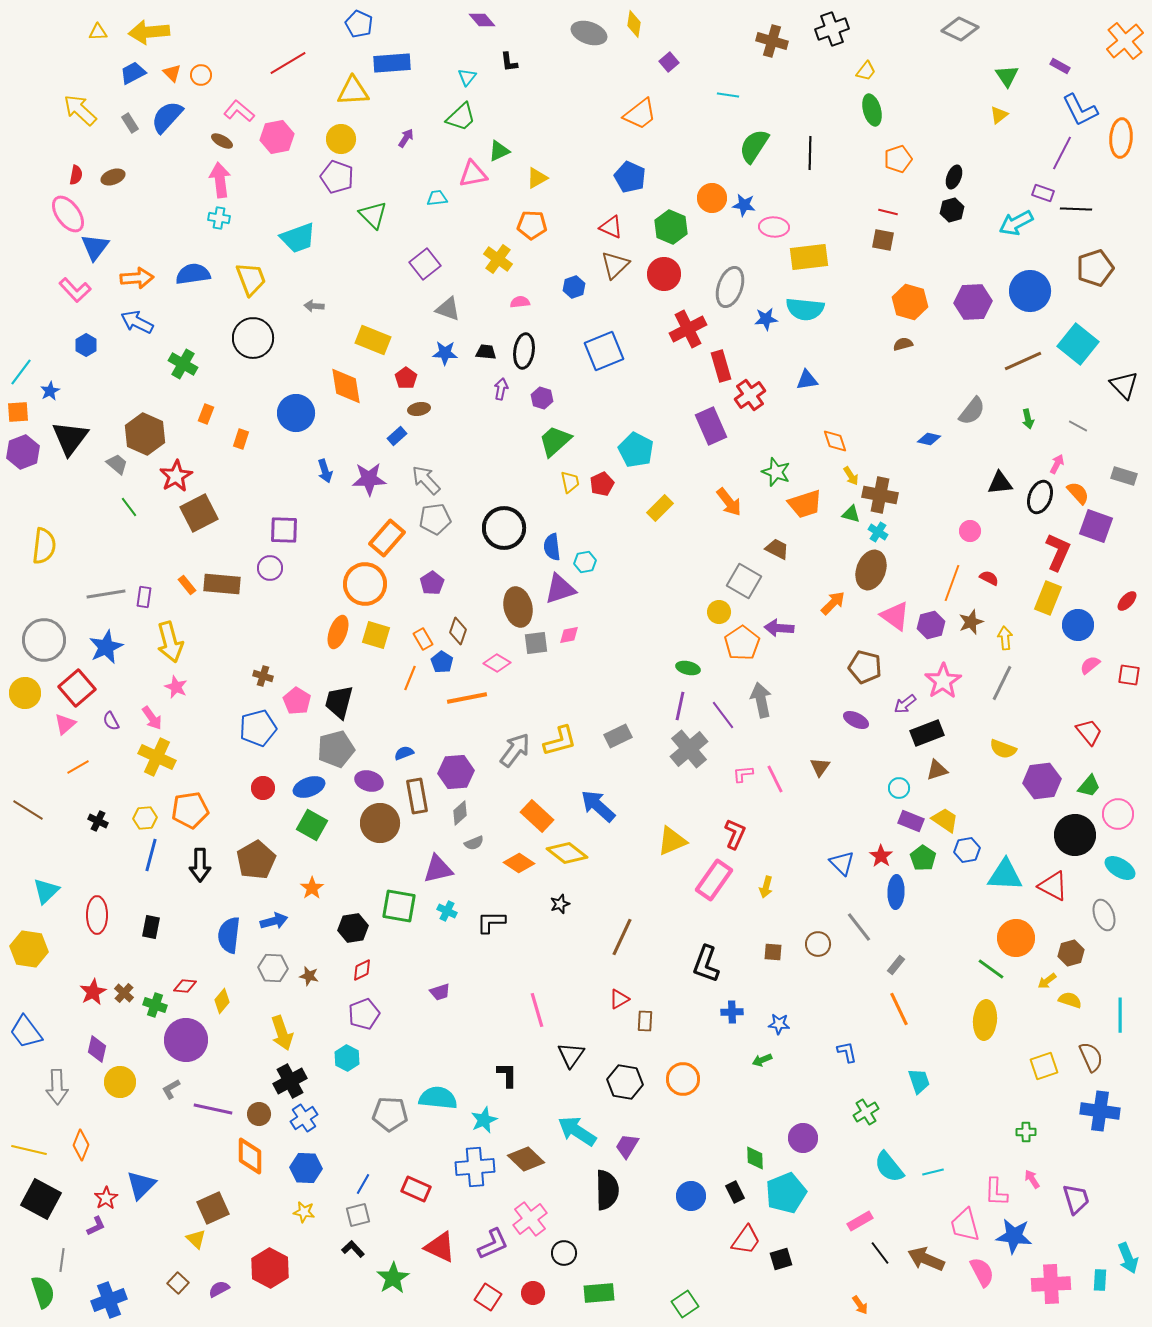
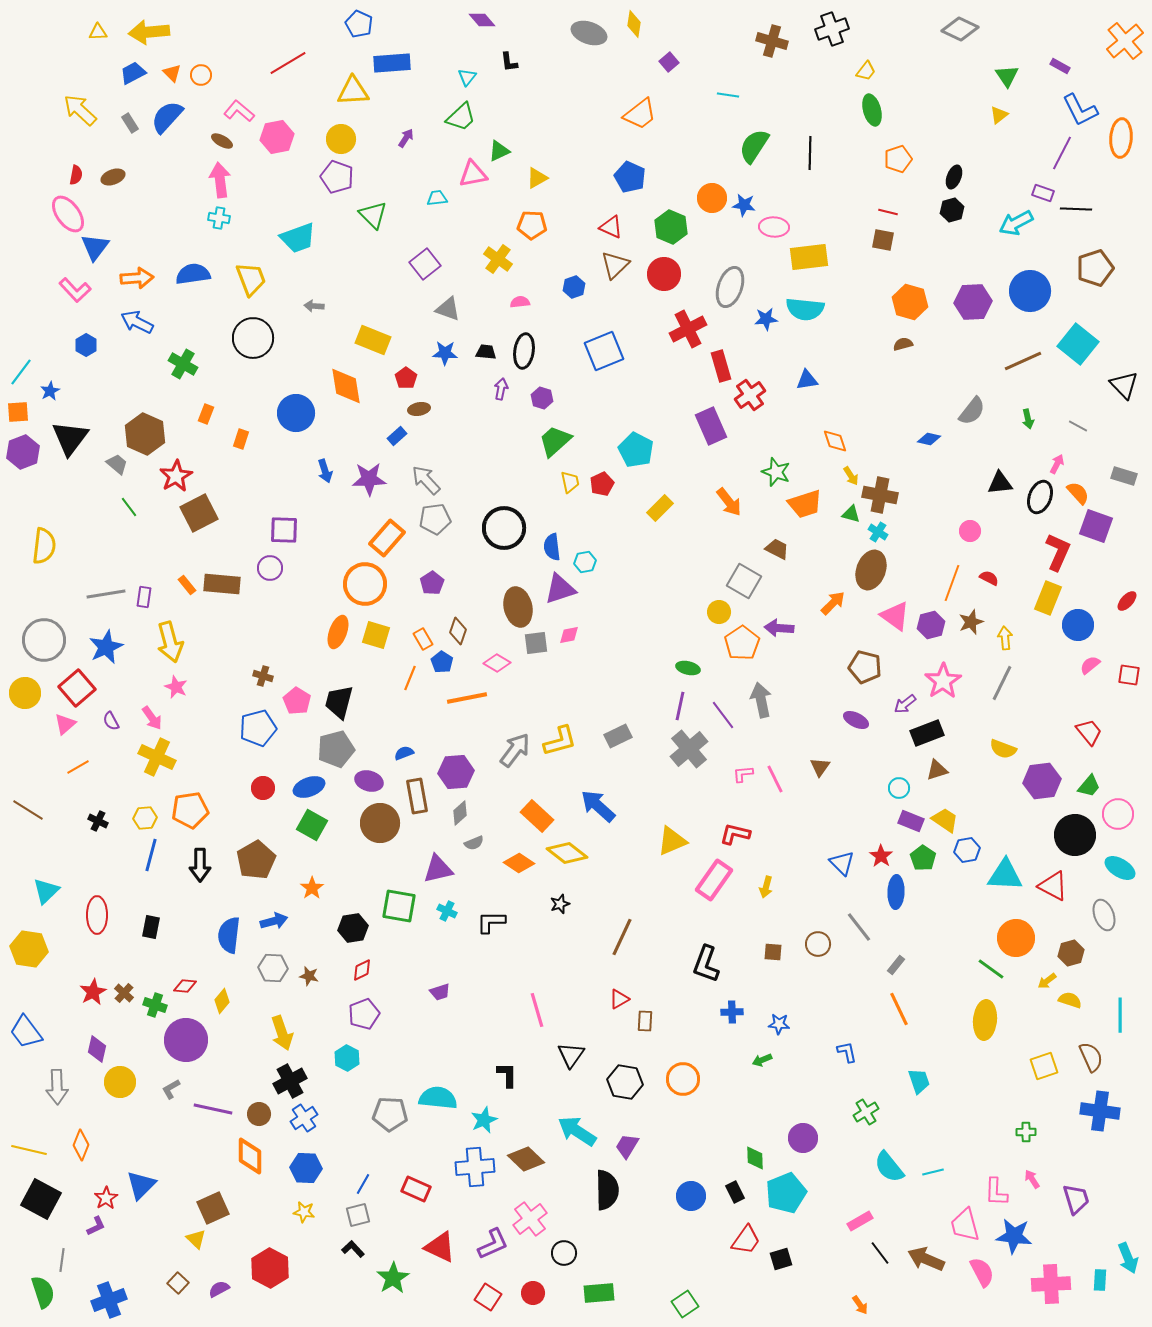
red L-shape at (735, 834): rotated 100 degrees counterclockwise
